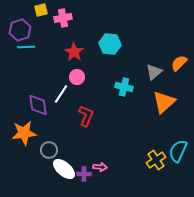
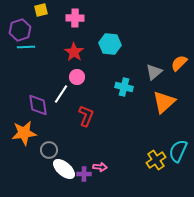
pink cross: moved 12 px right; rotated 12 degrees clockwise
